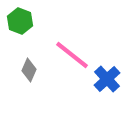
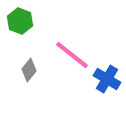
gray diamond: rotated 15 degrees clockwise
blue cross: rotated 16 degrees counterclockwise
